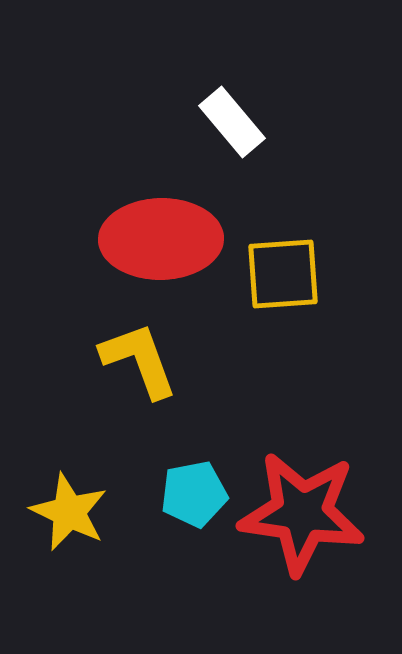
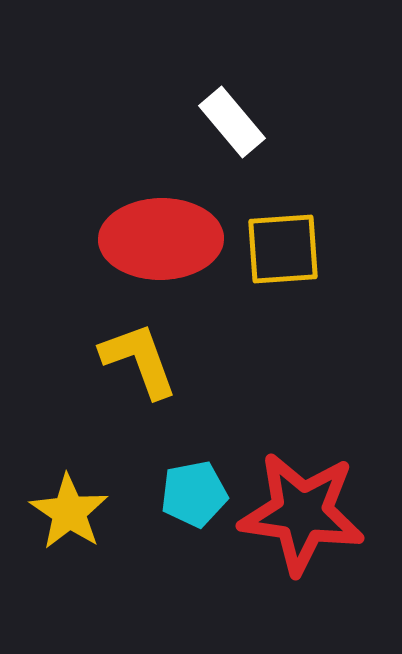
yellow square: moved 25 px up
yellow star: rotated 8 degrees clockwise
